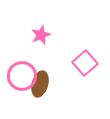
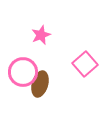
pink square: moved 1 px down
pink circle: moved 1 px right, 4 px up
